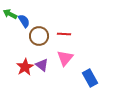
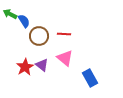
pink triangle: rotated 30 degrees counterclockwise
